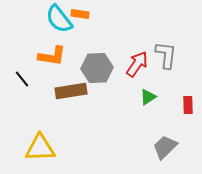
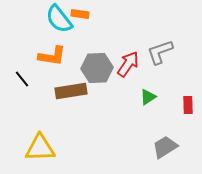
gray L-shape: moved 6 px left, 3 px up; rotated 116 degrees counterclockwise
red arrow: moved 9 px left
gray trapezoid: rotated 12 degrees clockwise
